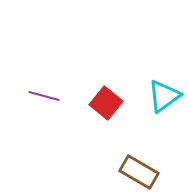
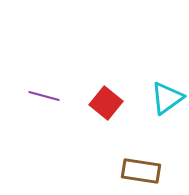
cyan triangle: moved 3 px right, 2 px down
brown rectangle: moved 2 px right, 1 px up; rotated 21 degrees counterclockwise
